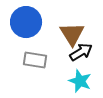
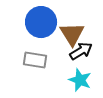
blue circle: moved 15 px right
black arrow: moved 1 px up
cyan star: moved 1 px up
